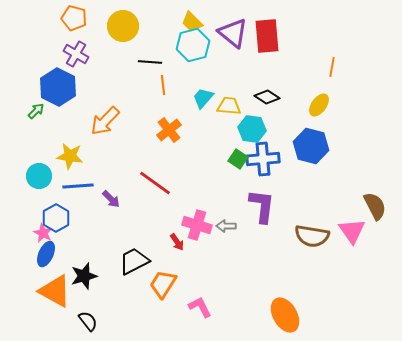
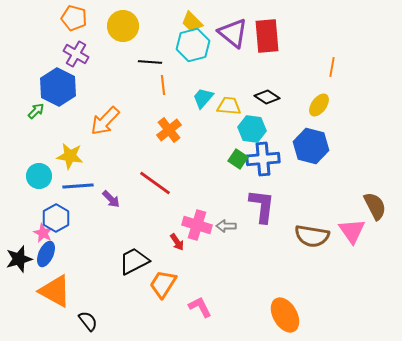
black star at (84, 276): moved 65 px left, 17 px up
